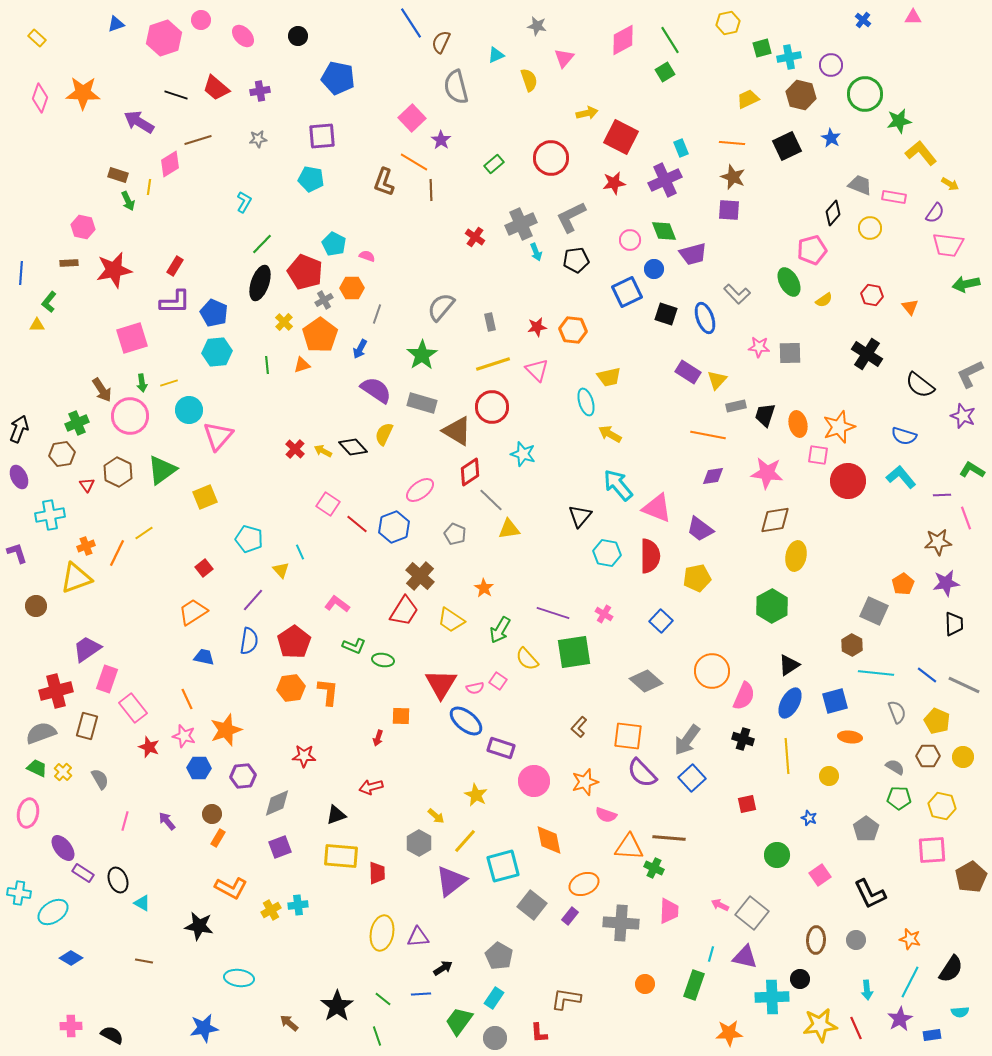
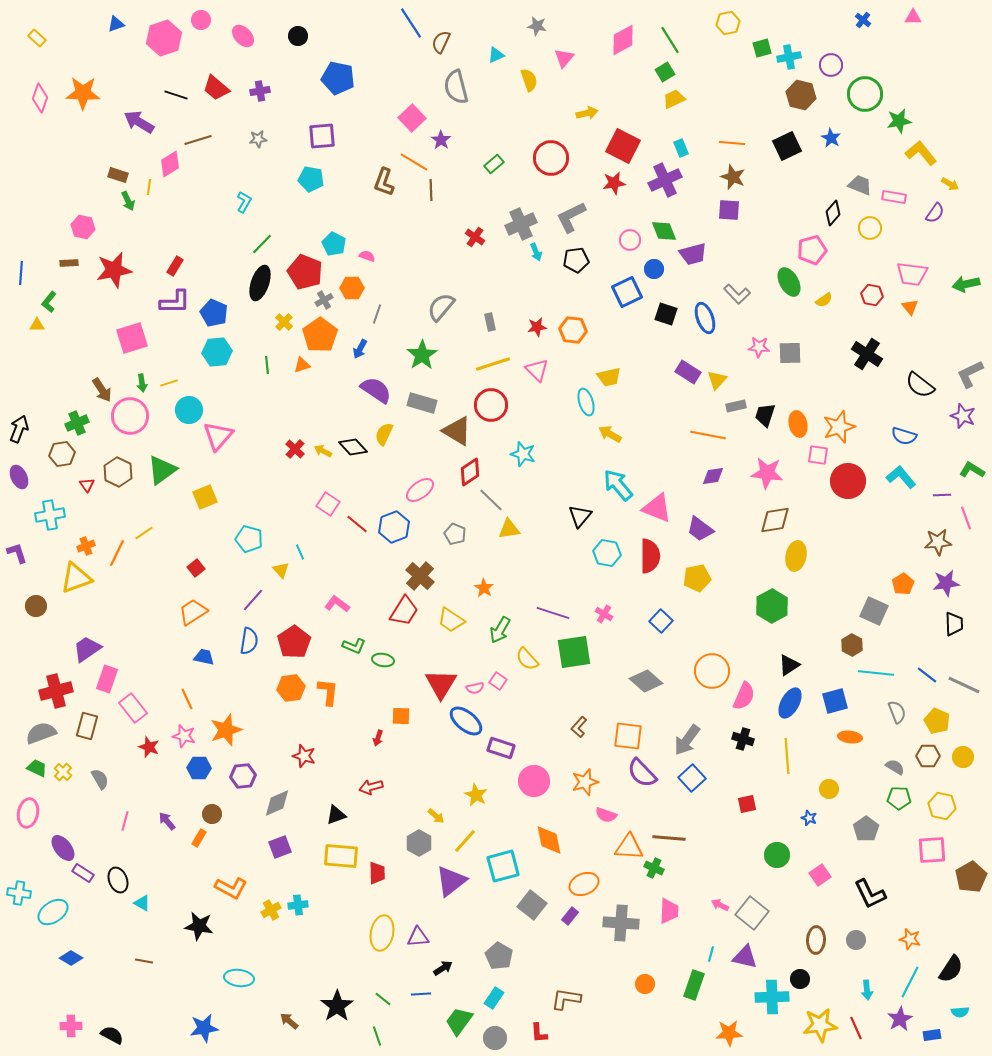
yellow trapezoid at (748, 99): moved 74 px left
red square at (621, 137): moved 2 px right, 9 px down
pink trapezoid at (948, 245): moved 36 px left, 29 px down
red circle at (492, 407): moved 1 px left, 2 px up
red square at (204, 568): moved 8 px left
red star at (304, 756): rotated 15 degrees clockwise
yellow circle at (829, 776): moved 13 px down
orange rectangle at (218, 838): moved 19 px left
brown arrow at (289, 1023): moved 2 px up
